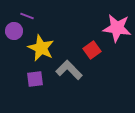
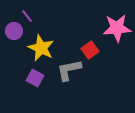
purple line: rotated 32 degrees clockwise
pink star: rotated 12 degrees counterclockwise
red square: moved 2 px left
gray L-shape: rotated 56 degrees counterclockwise
purple square: moved 1 px up; rotated 36 degrees clockwise
